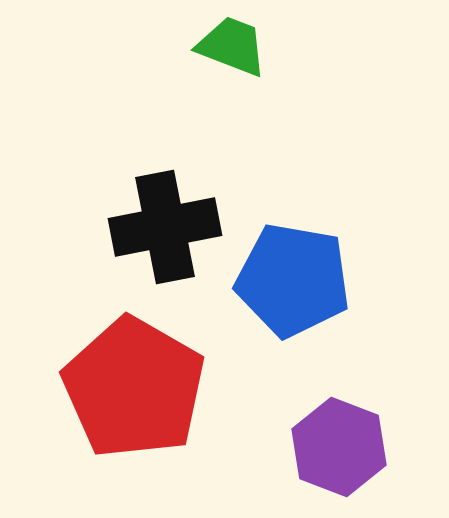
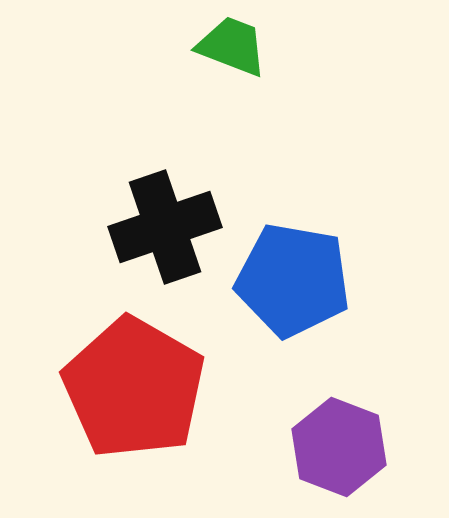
black cross: rotated 8 degrees counterclockwise
